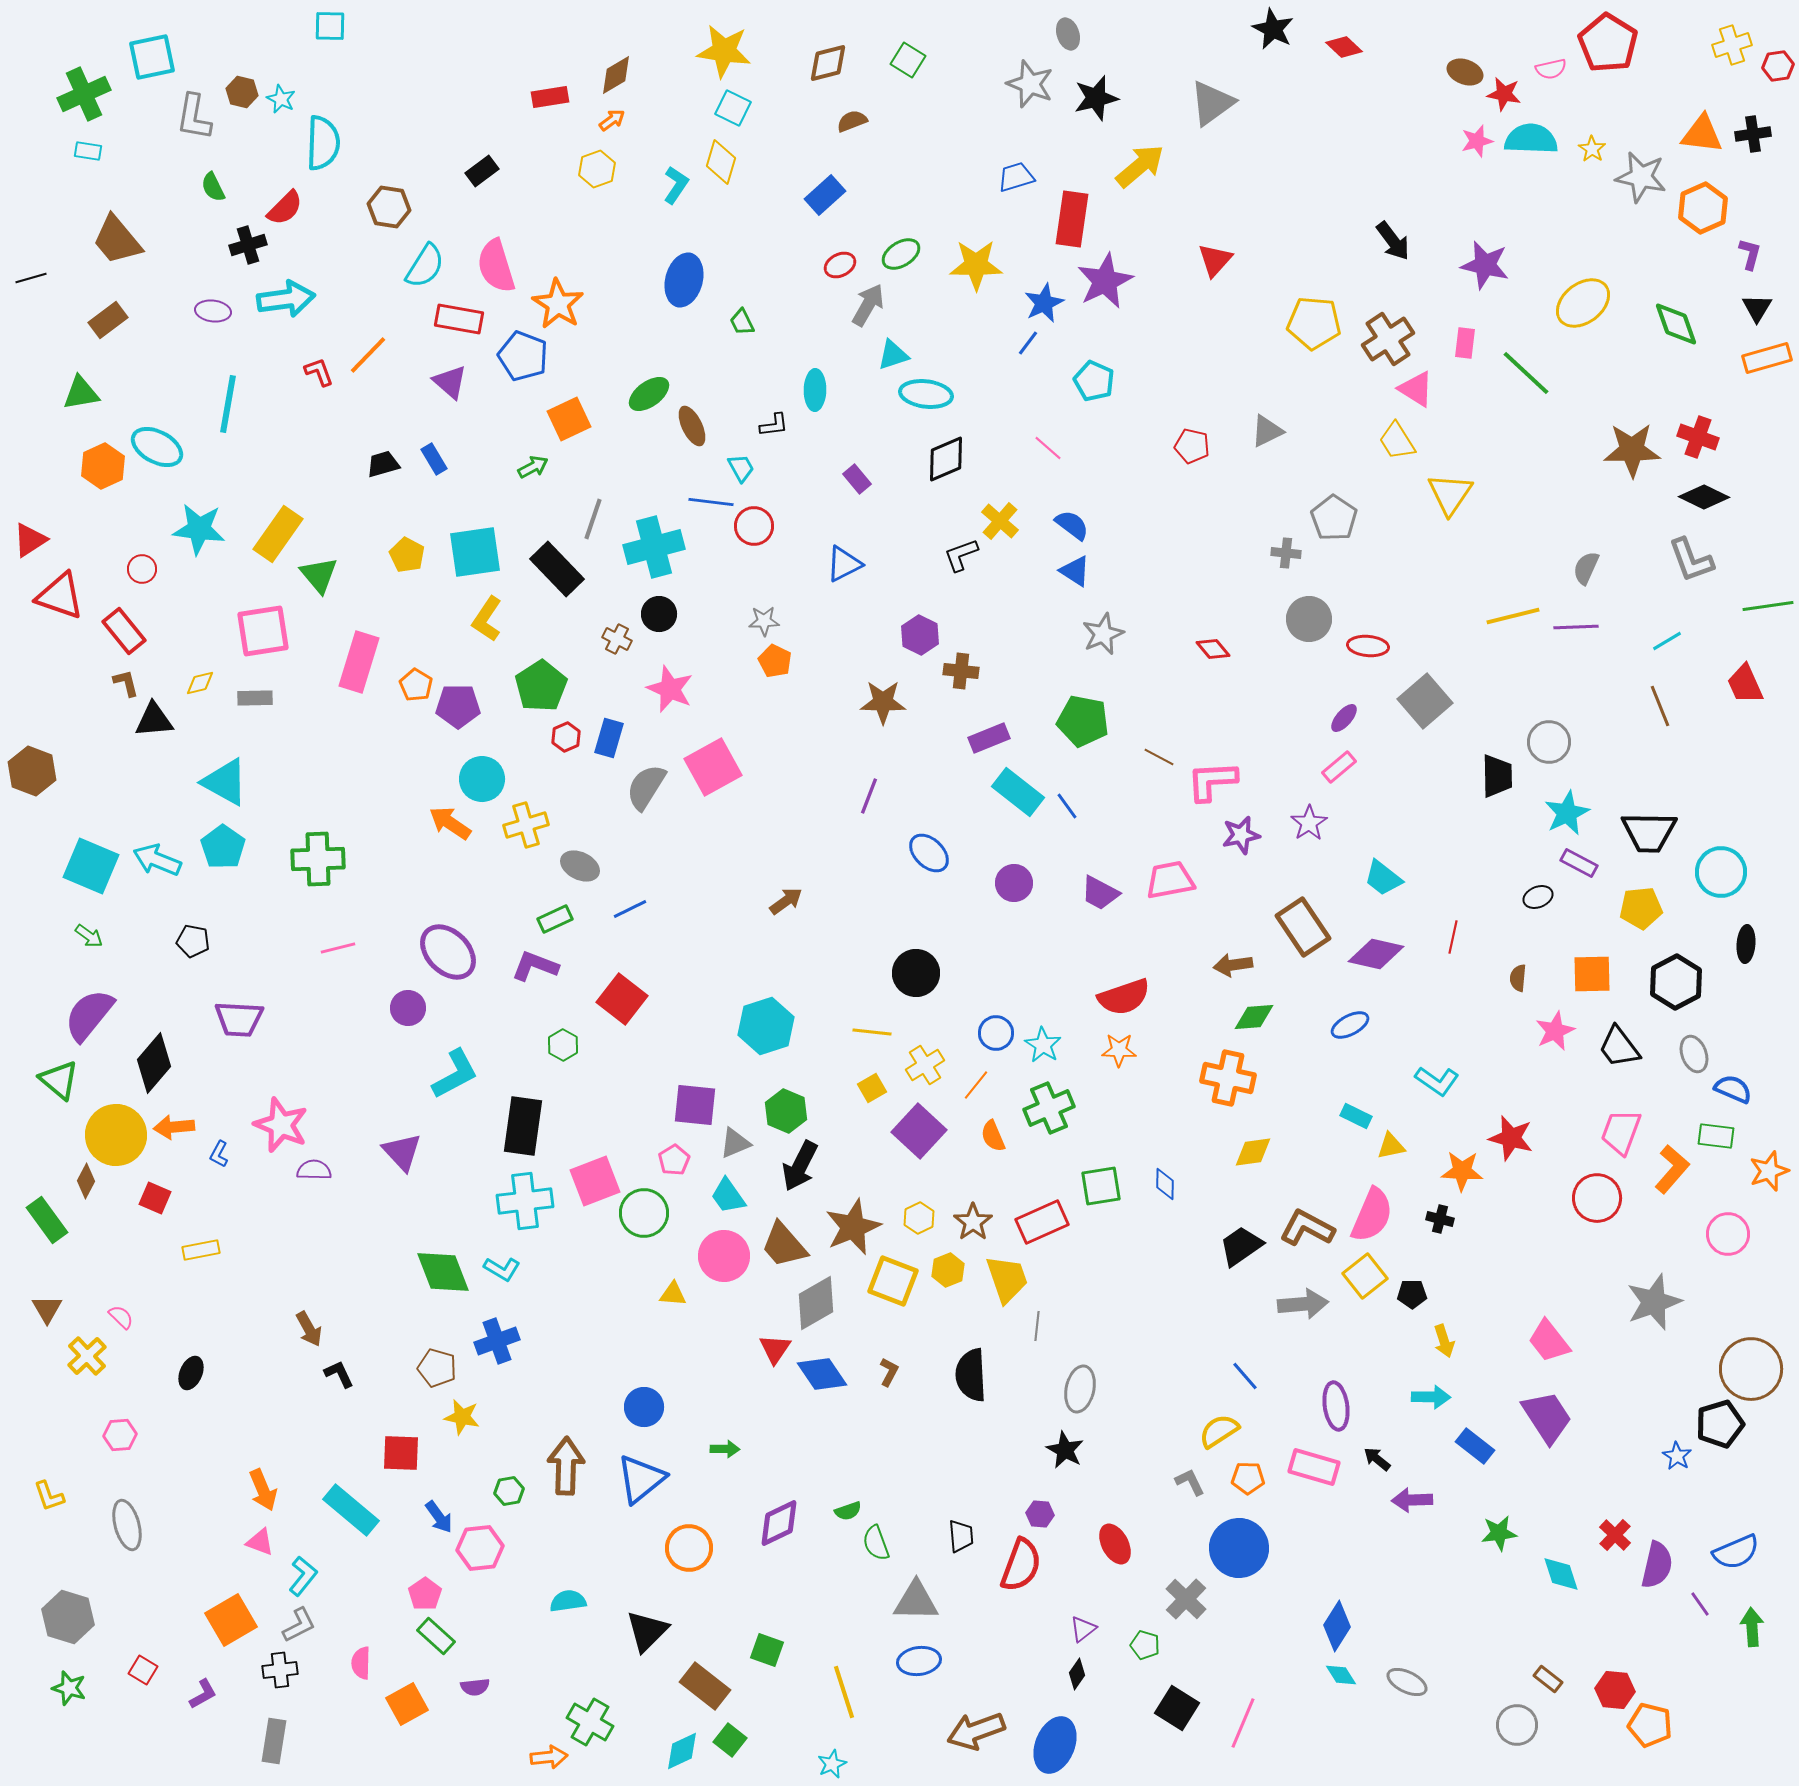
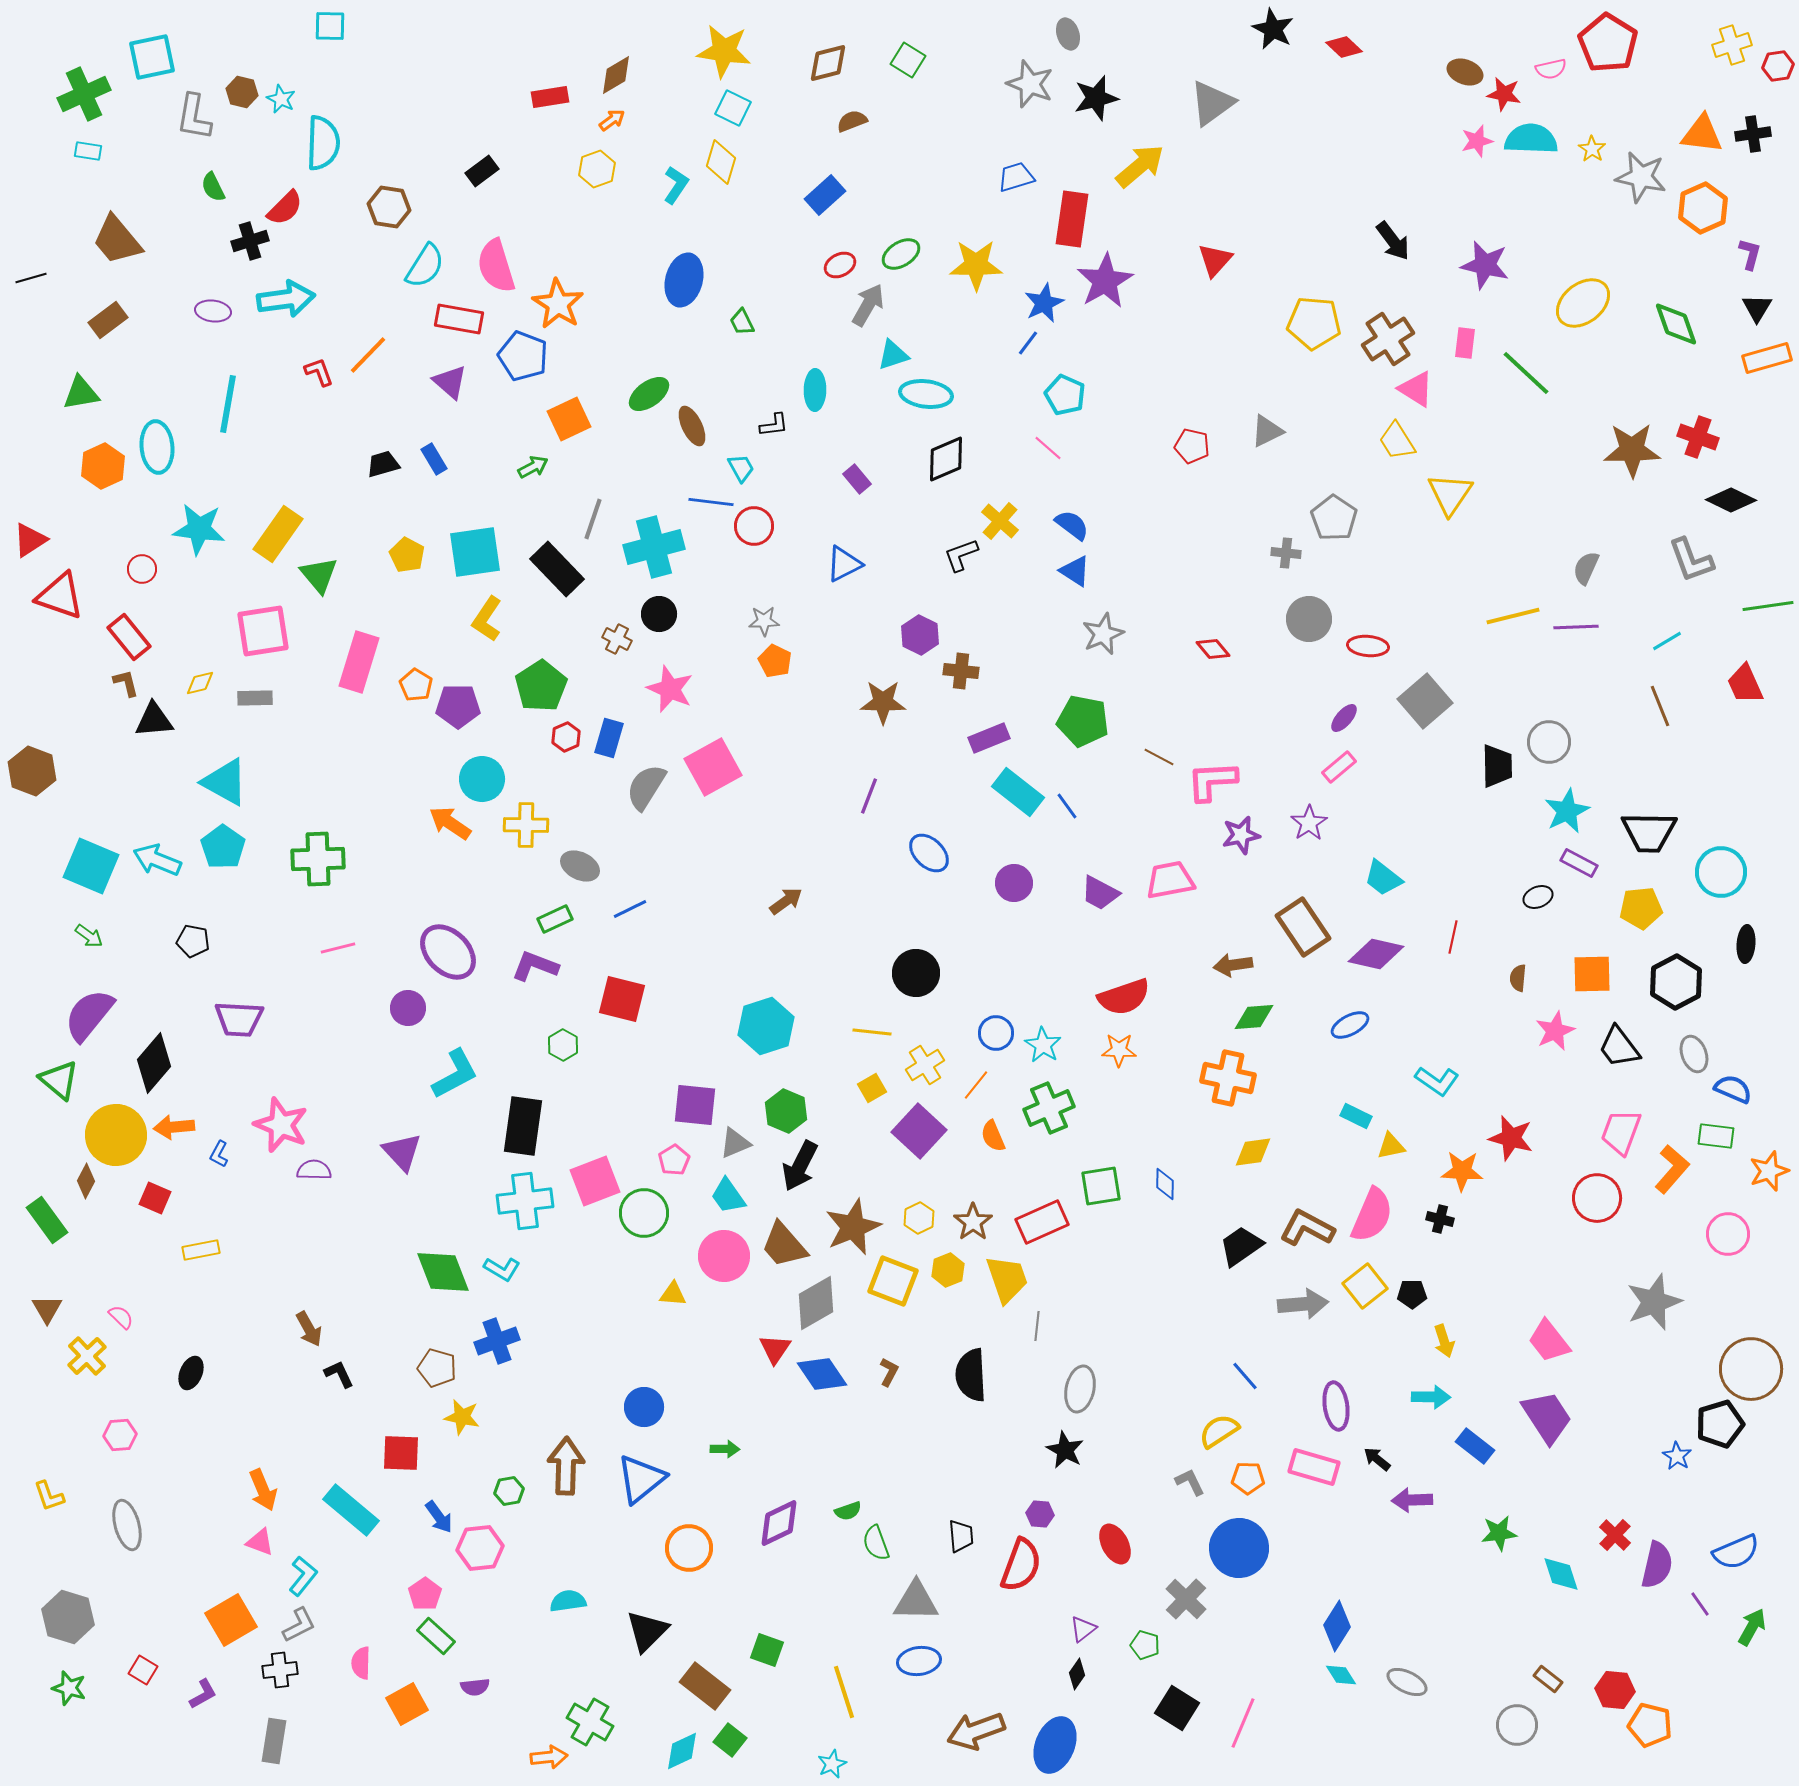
black cross at (248, 245): moved 2 px right, 4 px up
purple star at (1105, 281): rotated 4 degrees counterclockwise
cyan pentagon at (1094, 381): moved 29 px left, 14 px down
cyan ellipse at (157, 447): rotated 57 degrees clockwise
black diamond at (1704, 497): moved 27 px right, 3 px down
red rectangle at (124, 631): moved 5 px right, 6 px down
black trapezoid at (1497, 776): moved 10 px up
cyan star at (1567, 813): moved 2 px up
yellow cross at (526, 825): rotated 18 degrees clockwise
red square at (622, 999): rotated 24 degrees counterclockwise
yellow square at (1365, 1276): moved 10 px down
green arrow at (1752, 1627): rotated 33 degrees clockwise
